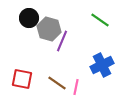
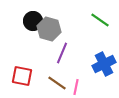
black circle: moved 4 px right, 3 px down
purple line: moved 12 px down
blue cross: moved 2 px right, 1 px up
red square: moved 3 px up
